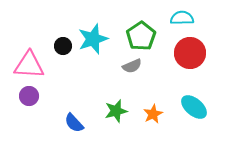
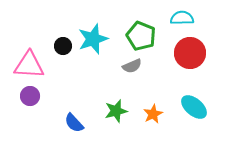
green pentagon: rotated 16 degrees counterclockwise
purple circle: moved 1 px right
